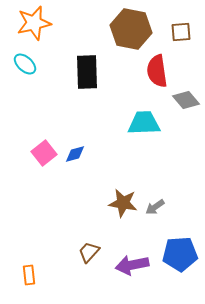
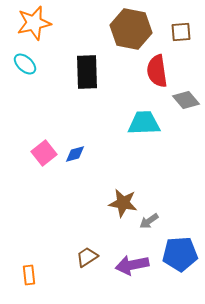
gray arrow: moved 6 px left, 14 px down
brown trapezoid: moved 2 px left, 5 px down; rotated 15 degrees clockwise
